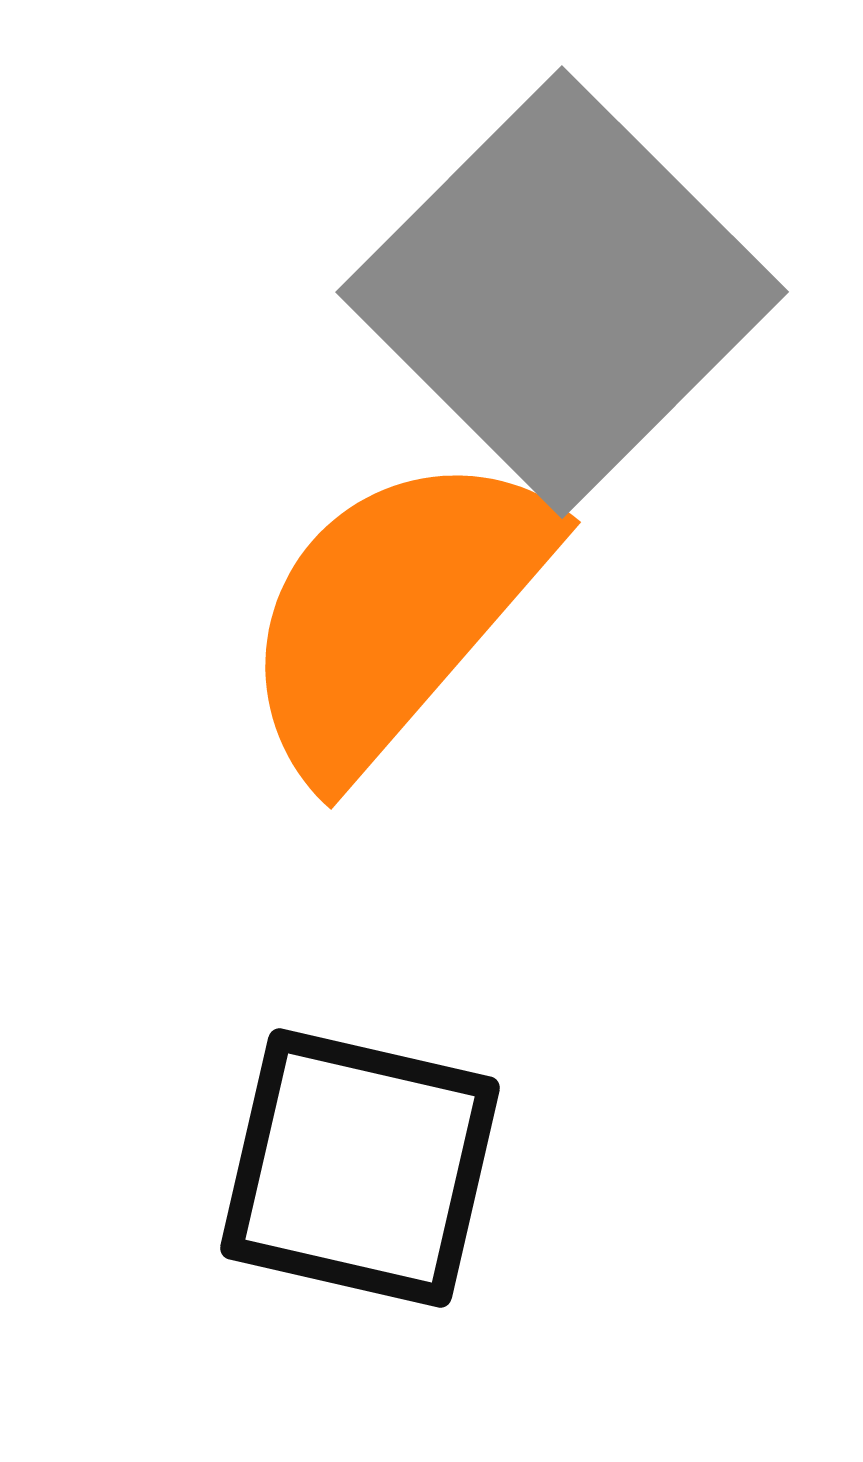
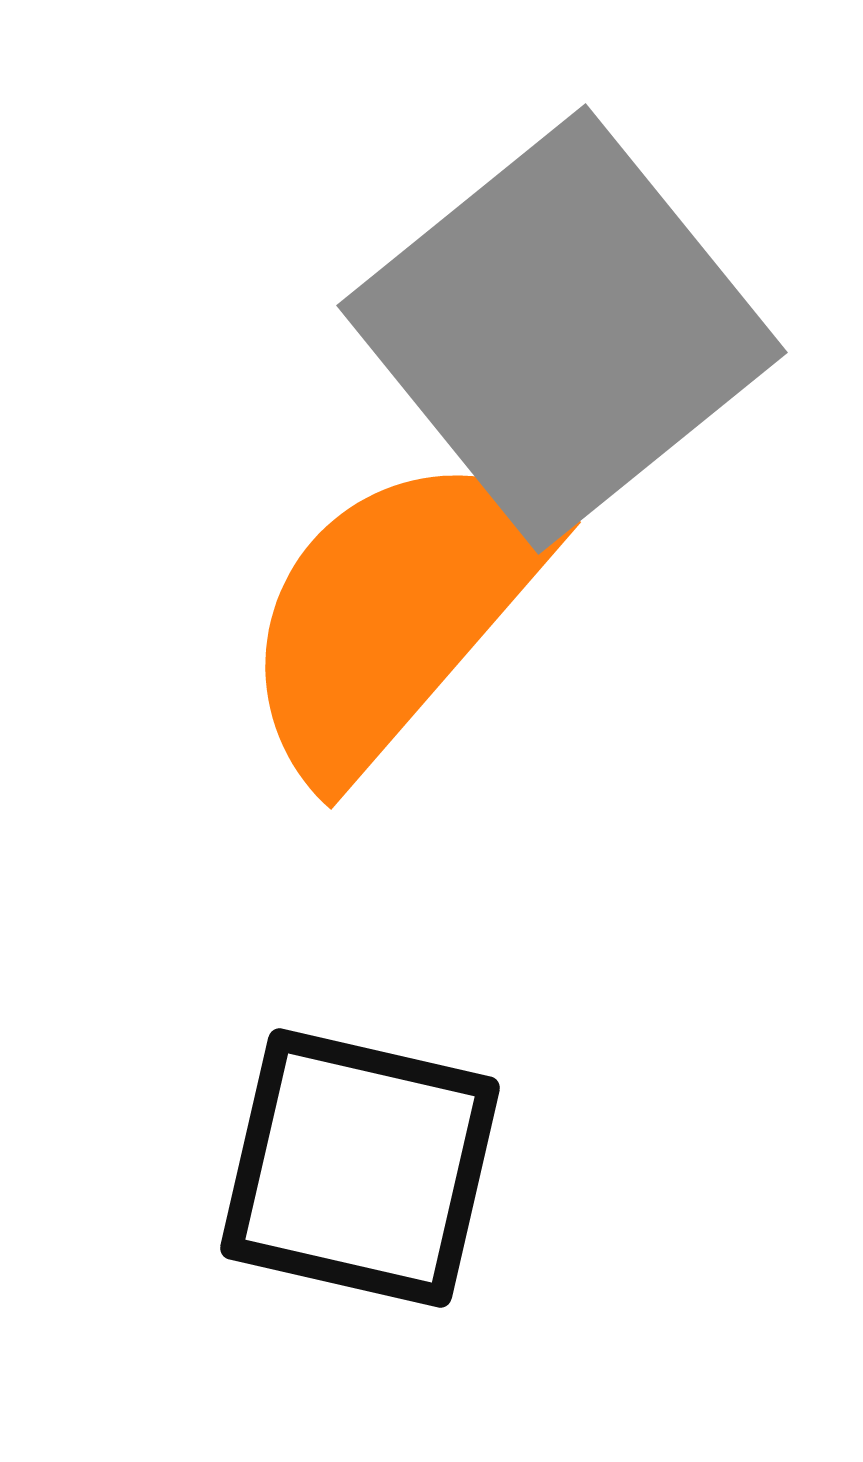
gray square: moved 37 px down; rotated 6 degrees clockwise
